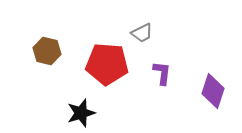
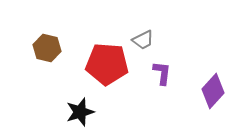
gray trapezoid: moved 1 px right, 7 px down
brown hexagon: moved 3 px up
purple diamond: rotated 24 degrees clockwise
black star: moved 1 px left, 1 px up
